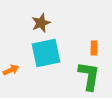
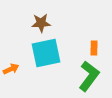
brown star: rotated 18 degrees clockwise
orange arrow: moved 1 px up
green L-shape: rotated 28 degrees clockwise
